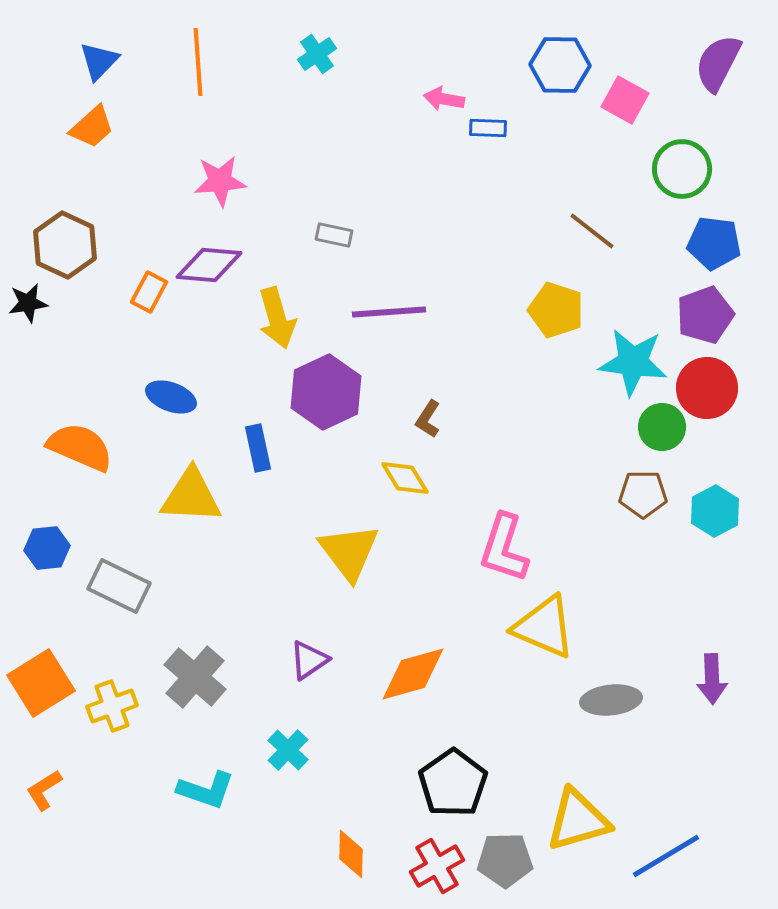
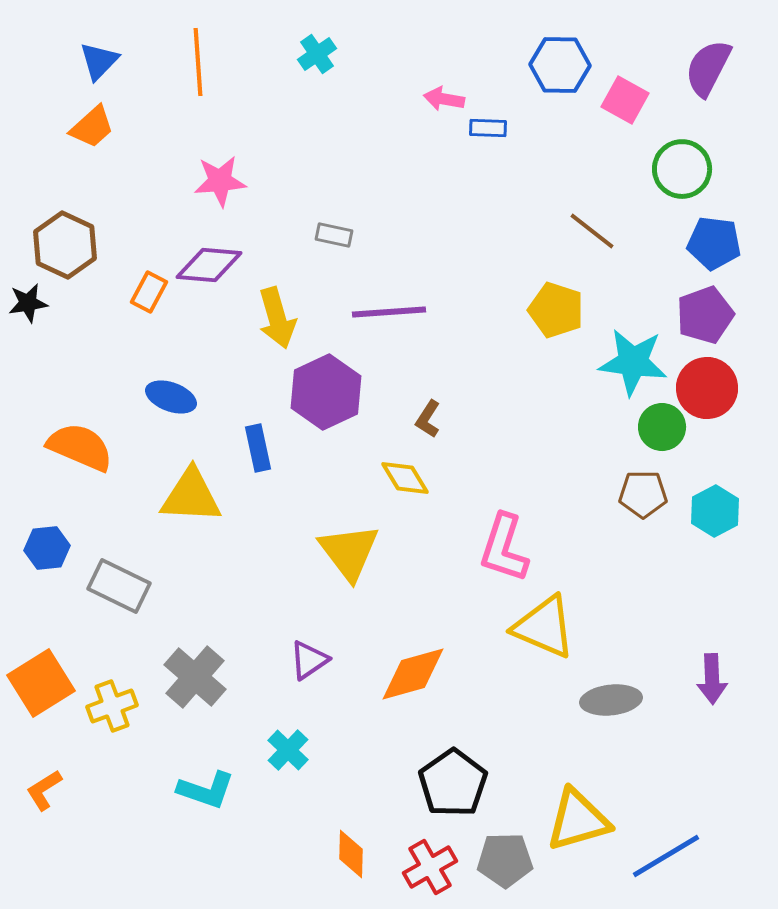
purple semicircle at (718, 63): moved 10 px left, 5 px down
red cross at (437, 866): moved 7 px left, 1 px down
